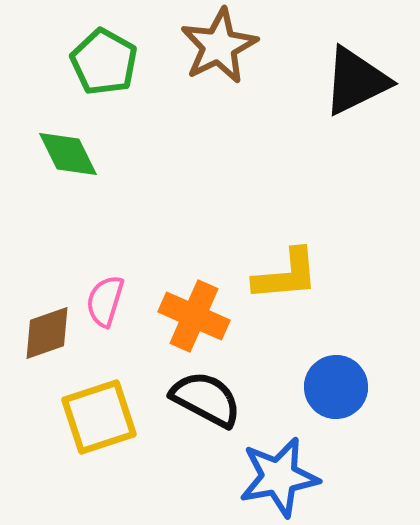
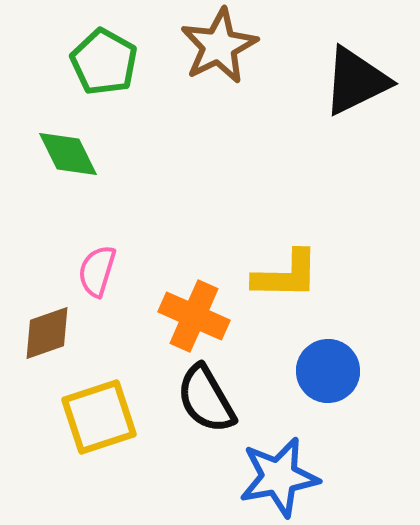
yellow L-shape: rotated 6 degrees clockwise
pink semicircle: moved 8 px left, 30 px up
blue circle: moved 8 px left, 16 px up
black semicircle: rotated 148 degrees counterclockwise
